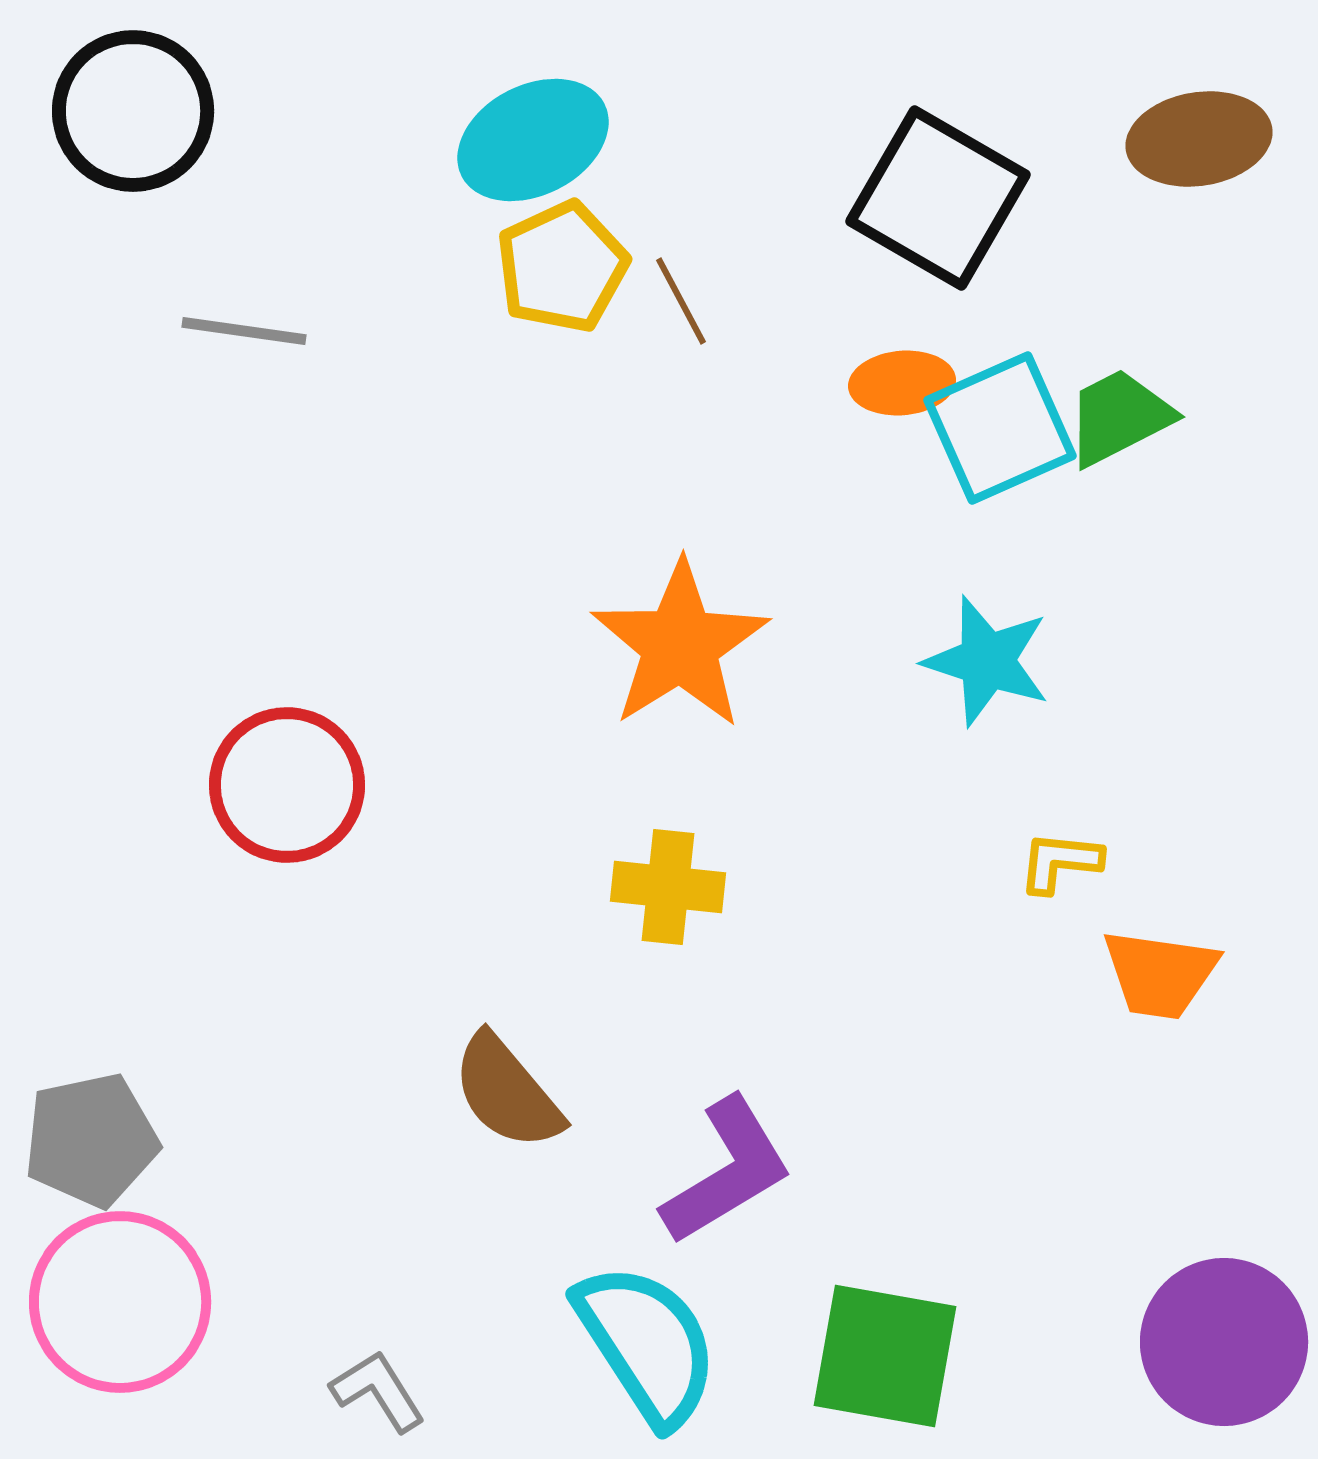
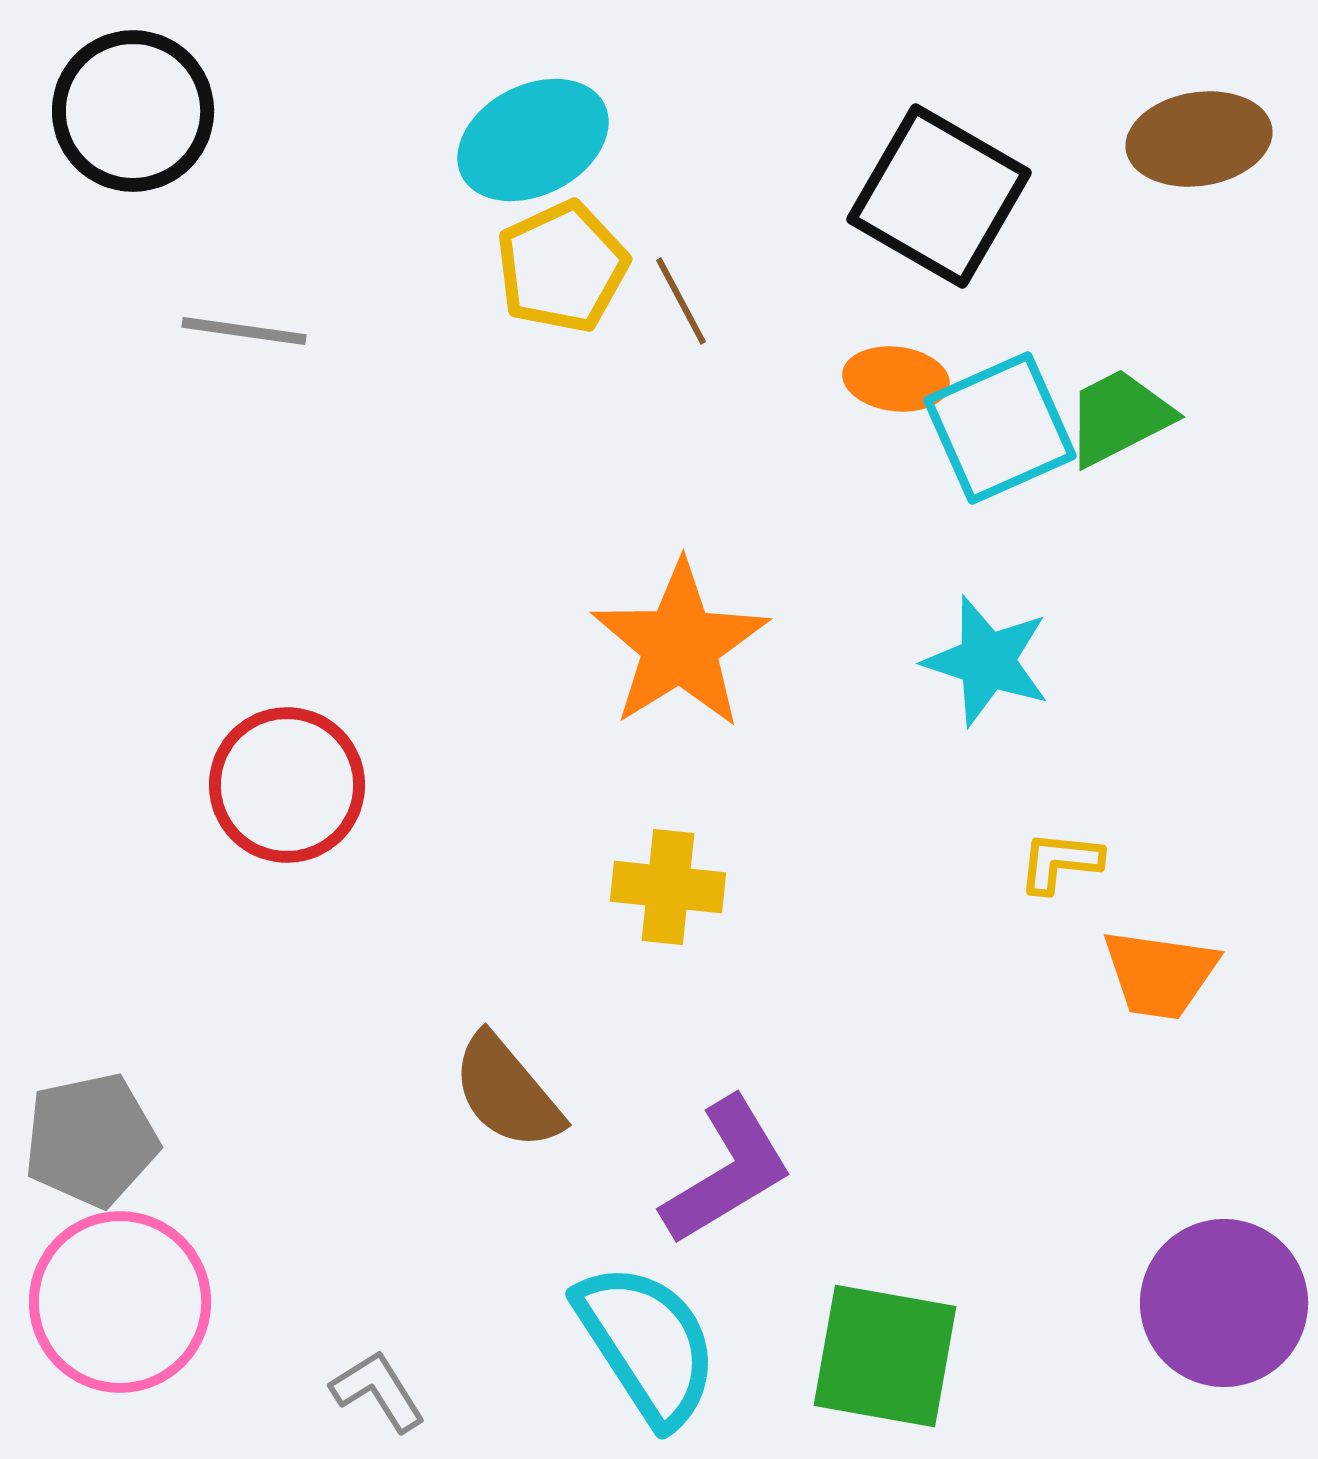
black square: moved 1 px right, 2 px up
orange ellipse: moved 6 px left, 4 px up; rotated 12 degrees clockwise
purple circle: moved 39 px up
